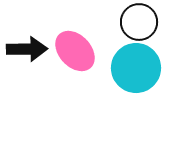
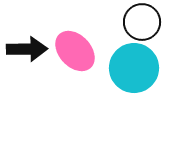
black circle: moved 3 px right
cyan circle: moved 2 px left
